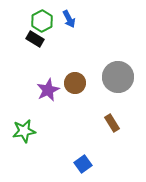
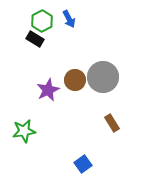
gray circle: moved 15 px left
brown circle: moved 3 px up
